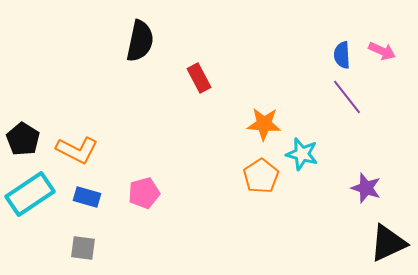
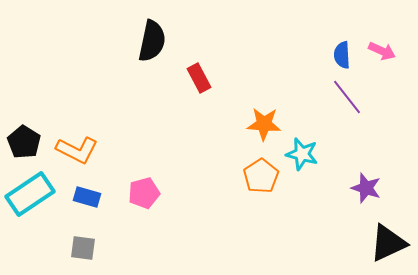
black semicircle: moved 12 px right
black pentagon: moved 1 px right, 3 px down
